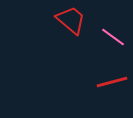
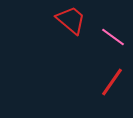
red line: rotated 40 degrees counterclockwise
